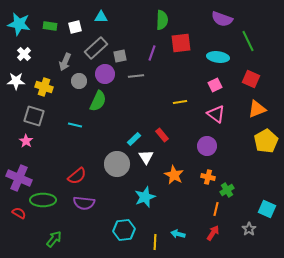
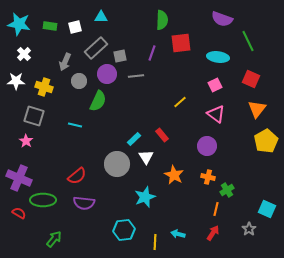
purple circle at (105, 74): moved 2 px right
yellow line at (180, 102): rotated 32 degrees counterclockwise
orange triangle at (257, 109): rotated 30 degrees counterclockwise
